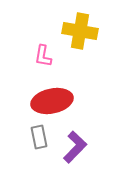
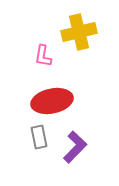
yellow cross: moved 1 px left, 1 px down; rotated 24 degrees counterclockwise
